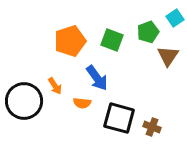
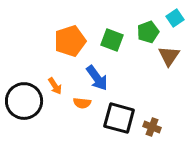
brown triangle: moved 1 px right
